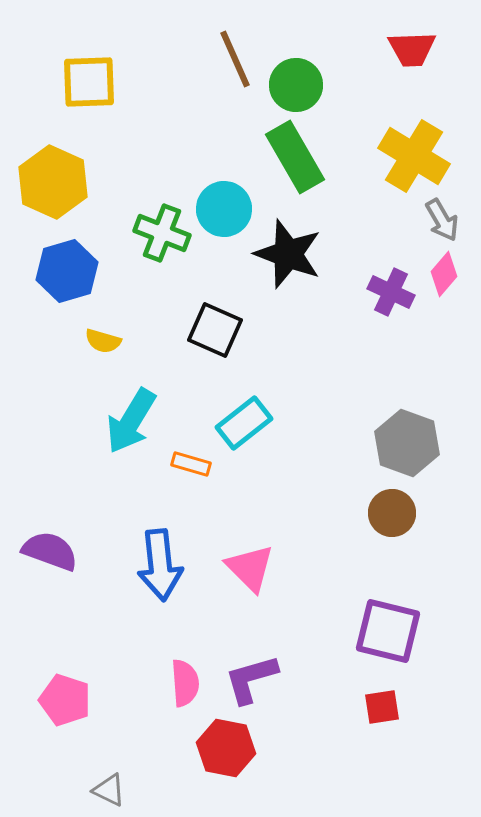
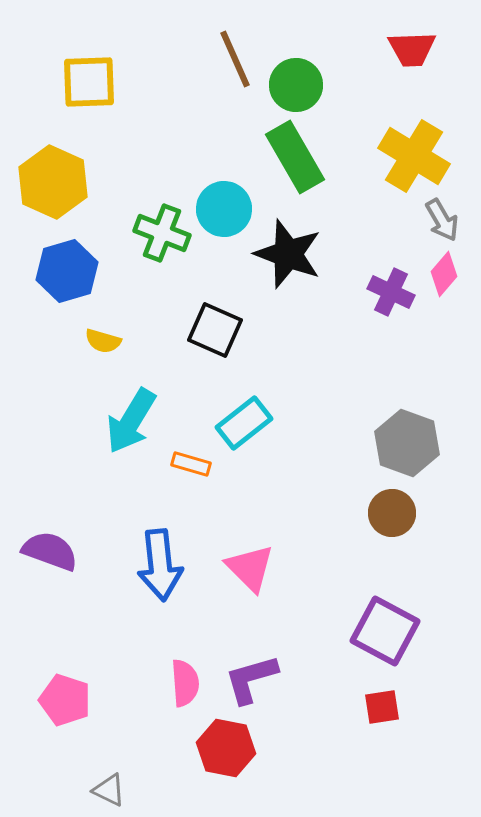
purple square: moved 3 px left; rotated 14 degrees clockwise
